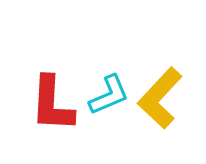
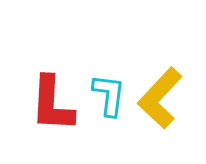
cyan L-shape: rotated 60 degrees counterclockwise
